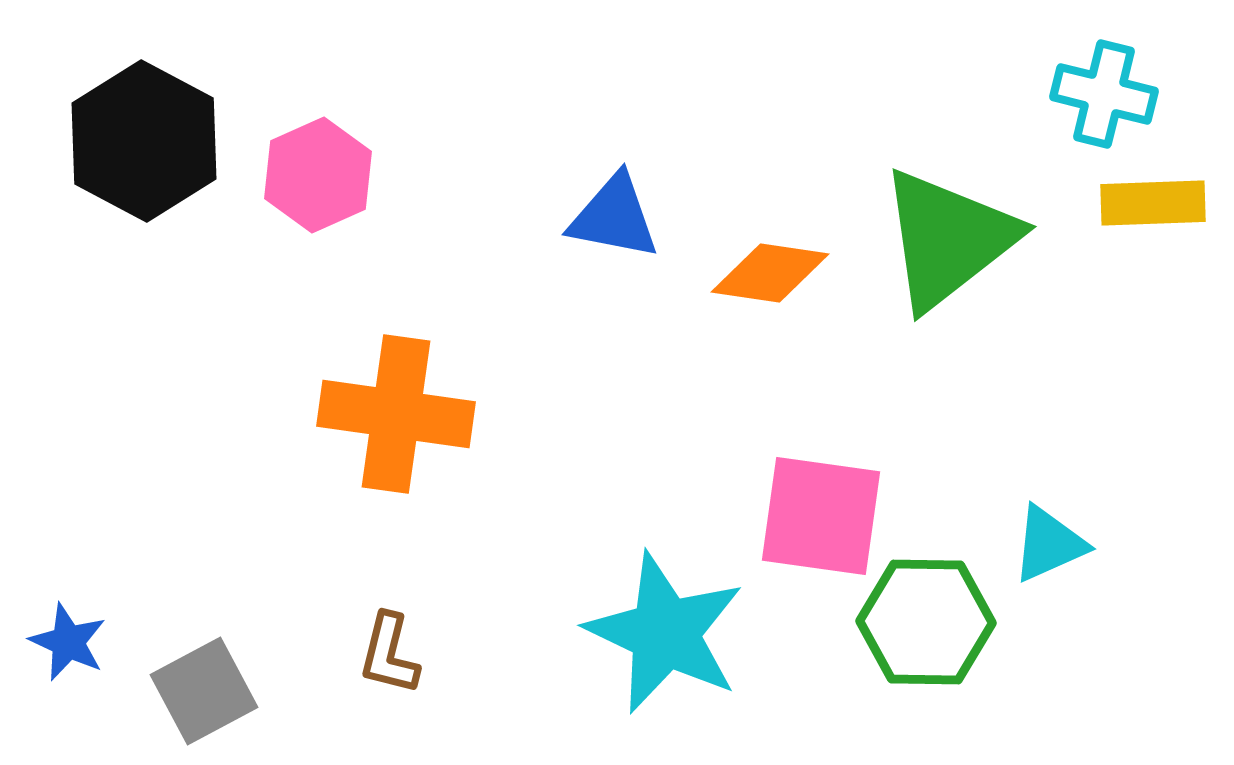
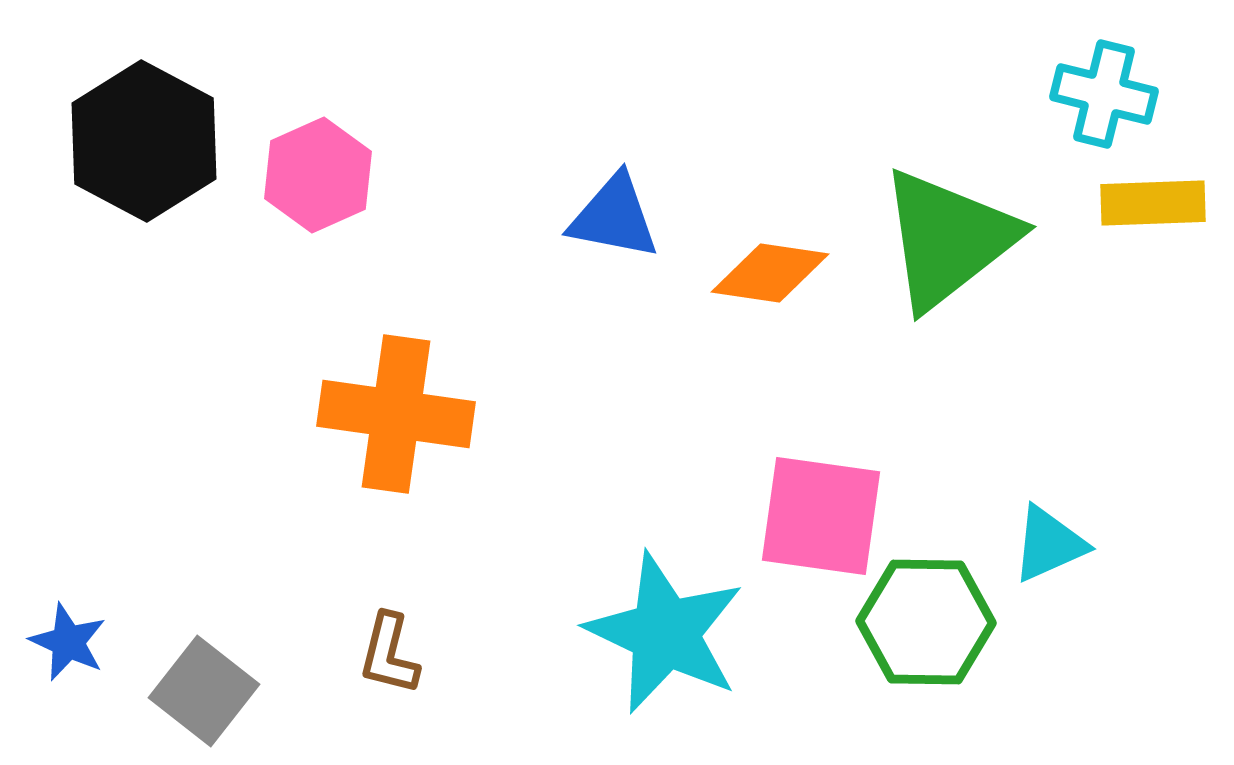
gray square: rotated 24 degrees counterclockwise
